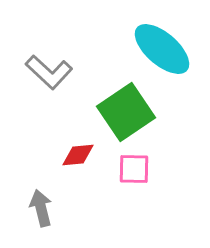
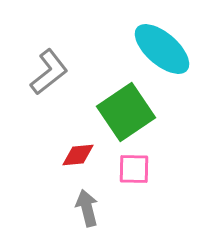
gray L-shape: rotated 81 degrees counterclockwise
gray arrow: moved 46 px right
